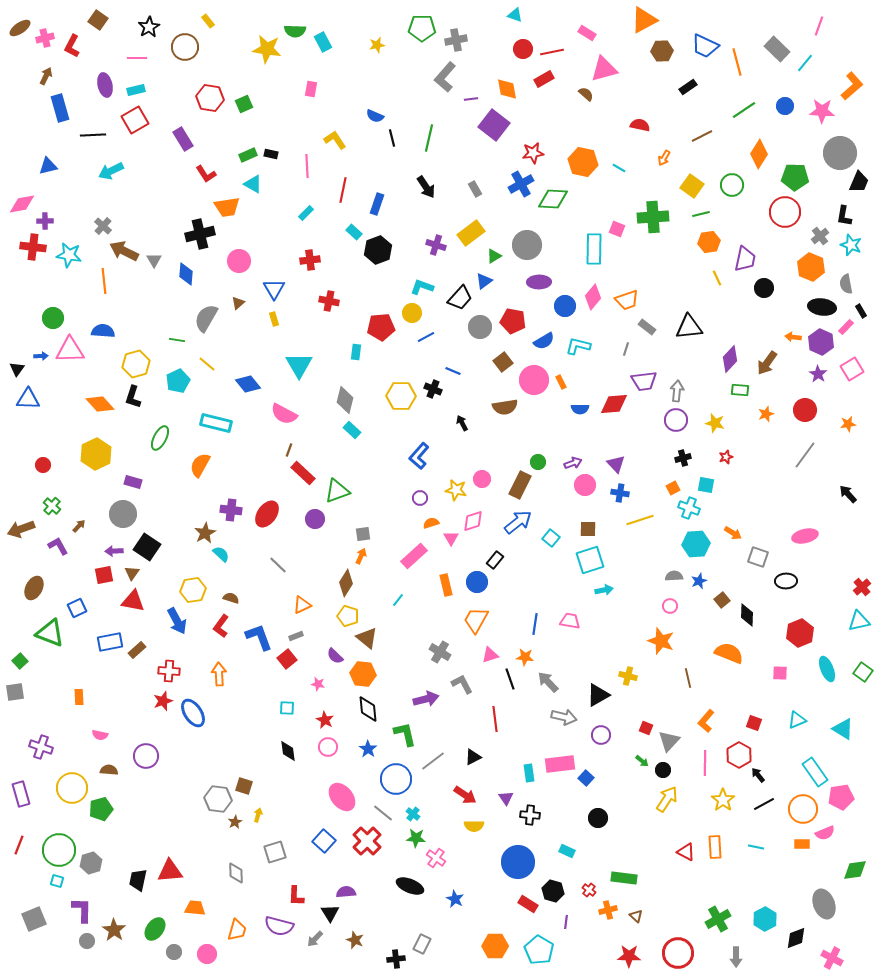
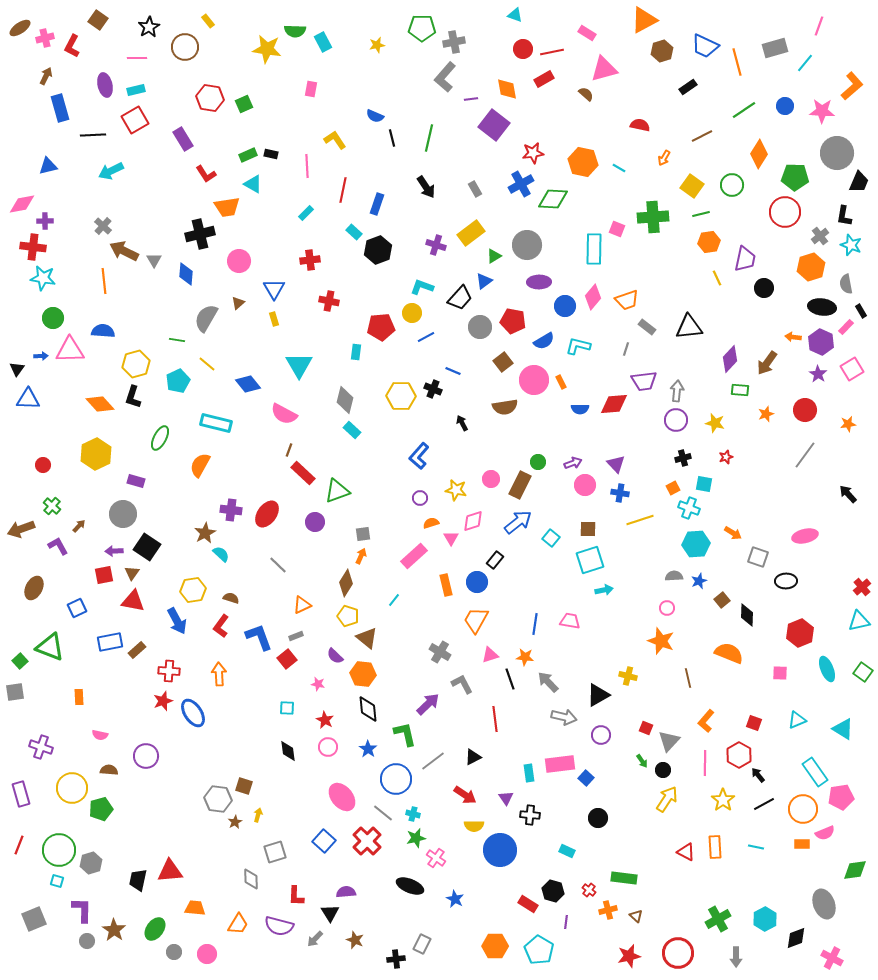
gray cross at (456, 40): moved 2 px left, 2 px down
gray rectangle at (777, 49): moved 2 px left, 1 px up; rotated 60 degrees counterclockwise
brown hexagon at (662, 51): rotated 15 degrees counterclockwise
gray circle at (840, 153): moved 3 px left
cyan star at (69, 255): moved 26 px left, 23 px down
orange hexagon at (811, 267): rotated 20 degrees clockwise
pink circle at (482, 479): moved 9 px right
purple rectangle at (133, 482): moved 3 px right, 1 px up
cyan square at (706, 485): moved 2 px left, 1 px up
purple circle at (315, 519): moved 3 px down
cyan line at (398, 600): moved 4 px left
pink circle at (670, 606): moved 3 px left, 2 px down
green triangle at (50, 633): moved 14 px down
purple arrow at (426, 699): moved 2 px right, 5 px down; rotated 30 degrees counterclockwise
green arrow at (642, 761): rotated 16 degrees clockwise
cyan cross at (413, 814): rotated 24 degrees counterclockwise
green star at (416, 838): rotated 18 degrees counterclockwise
blue circle at (518, 862): moved 18 px left, 12 px up
gray diamond at (236, 873): moved 15 px right, 6 px down
orange trapezoid at (237, 930): moved 1 px right, 6 px up; rotated 15 degrees clockwise
red star at (629, 956): rotated 15 degrees counterclockwise
